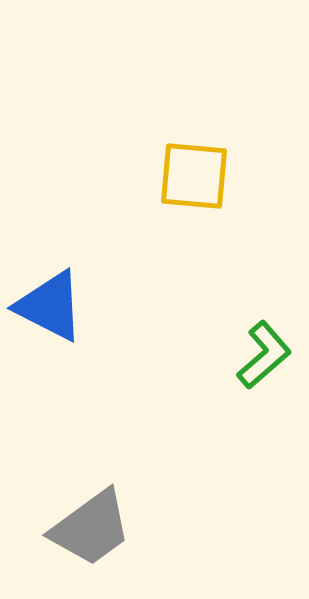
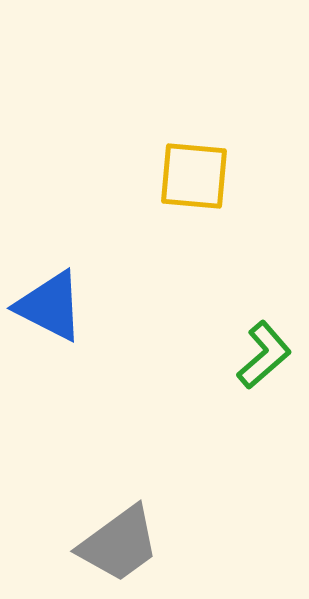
gray trapezoid: moved 28 px right, 16 px down
